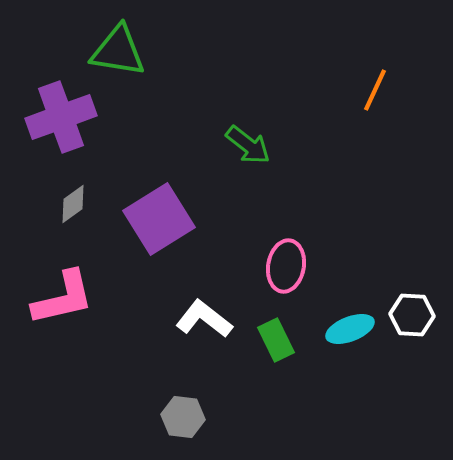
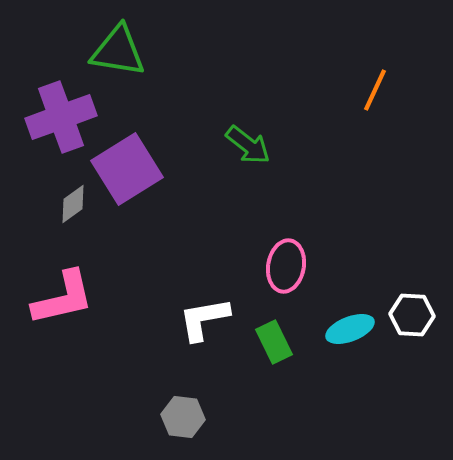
purple square: moved 32 px left, 50 px up
white L-shape: rotated 48 degrees counterclockwise
green rectangle: moved 2 px left, 2 px down
